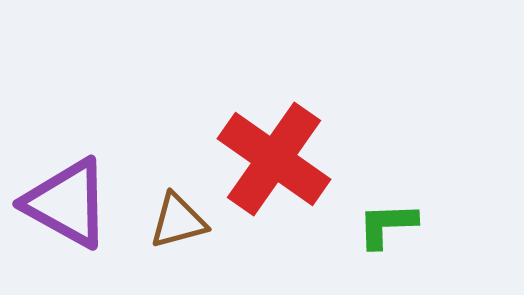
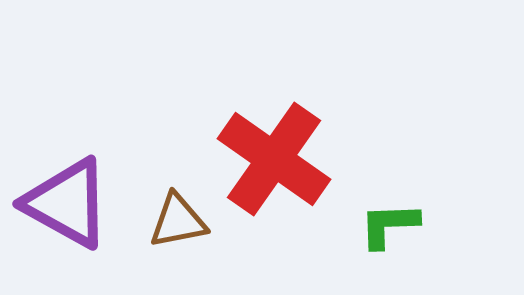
brown triangle: rotated 4 degrees clockwise
green L-shape: moved 2 px right
